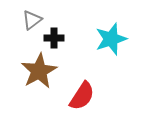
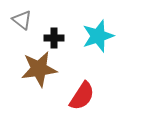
gray triangle: moved 10 px left; rotated 45 degrees counterclockwise
cyan star: moved 13 px left, 3 px up
brown star: moved 2 px up; rotated 21 degrees clockwise
